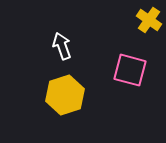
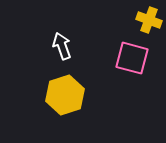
yellow cross: rotated 15 degrees counterclockwise
pink square: moved 2 px right, 12 px up
